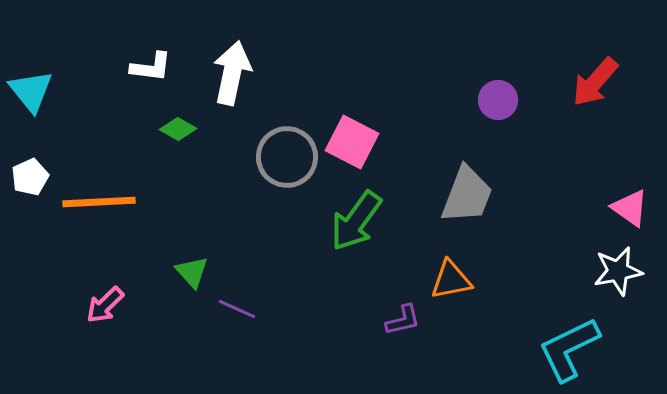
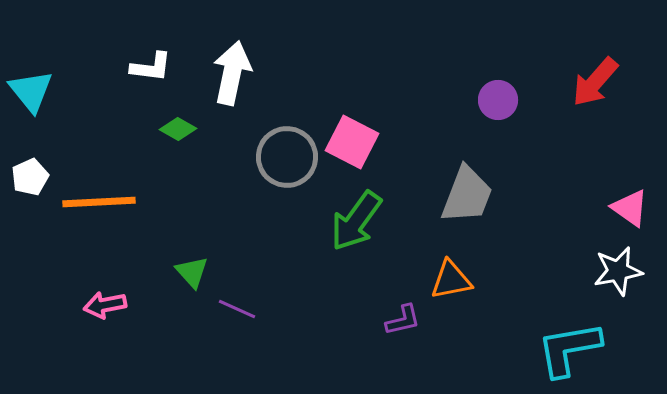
pink arrow: rotated 33 degrees clockwise
cyan L-shape: rotated 16 degrees clockwise
